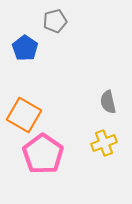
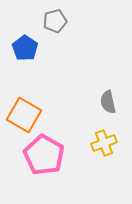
pink pentagon: moved 1 px right, 1 px down; rotated 6 degrees counterclockwise
